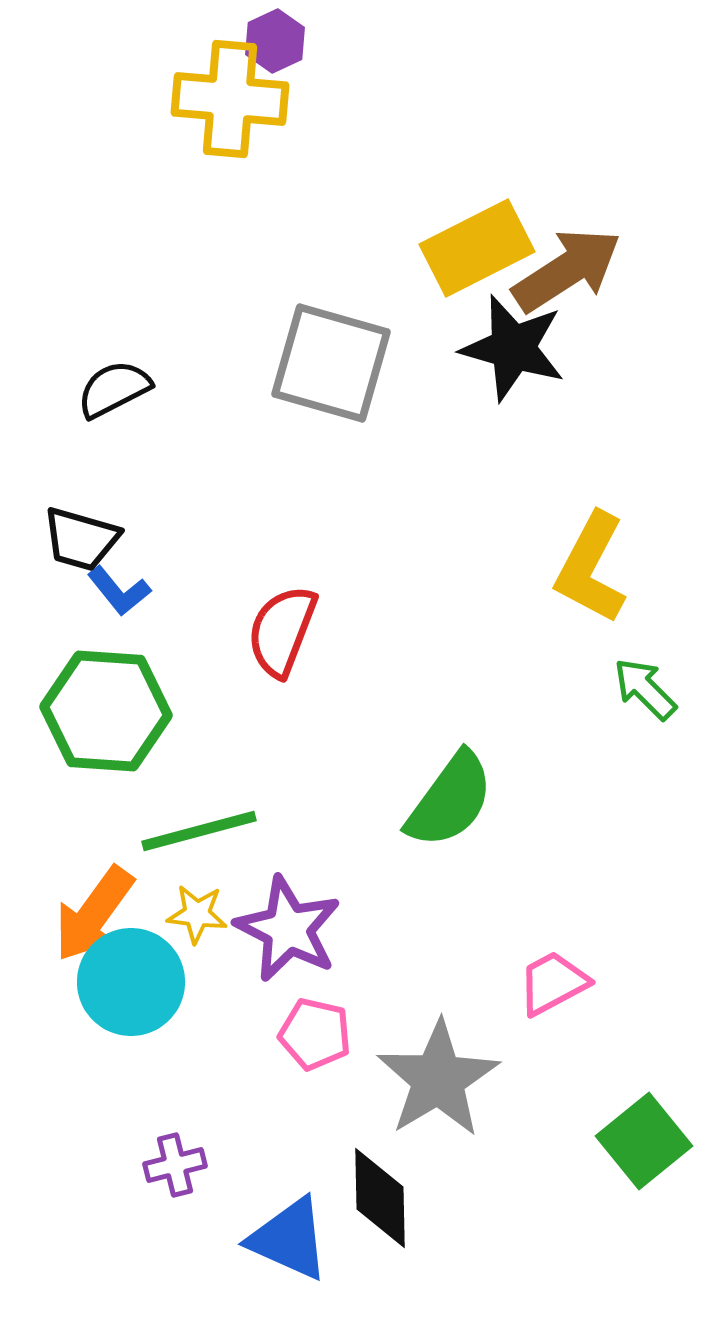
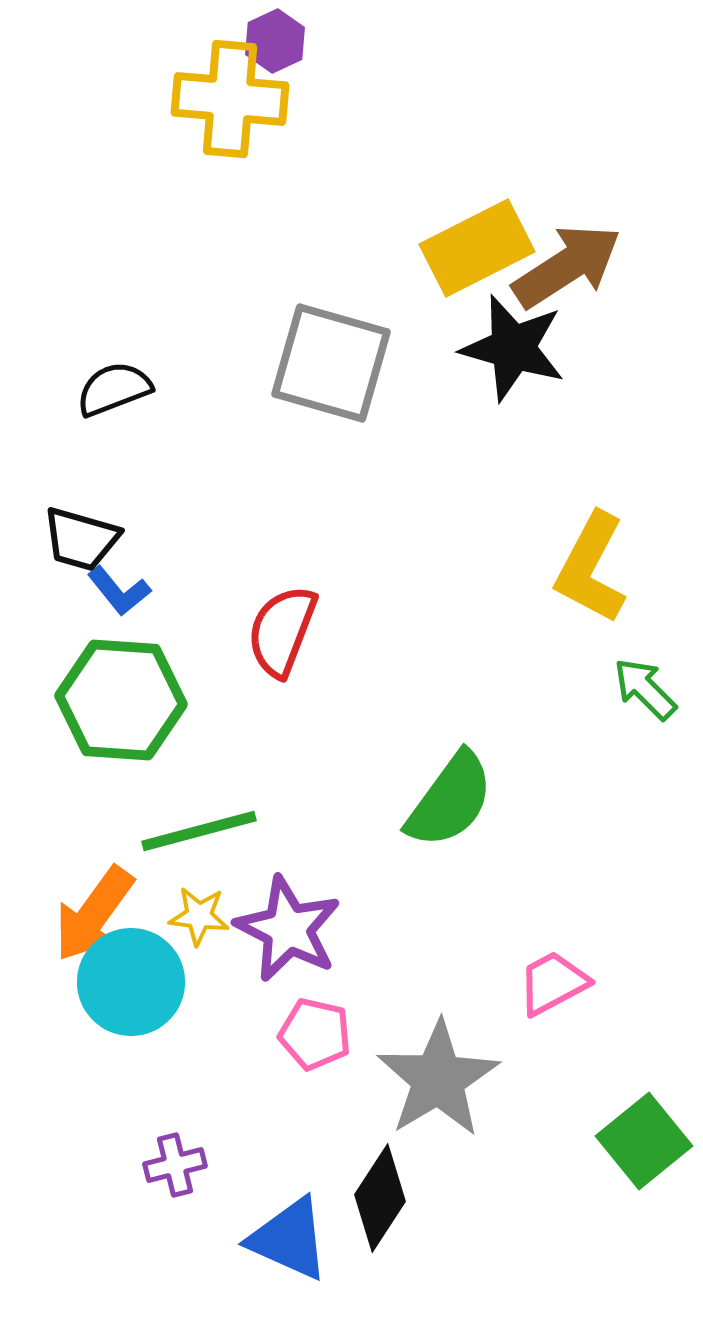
brown arrow: moved 4 px up
black semicircle: rotated 6 degrees clockwise
green hexagon: moved 15 px right, 11 px up
yellow star: moved 2 px right, 2 px down
black diamond: rotated 34 degrees clockwise
